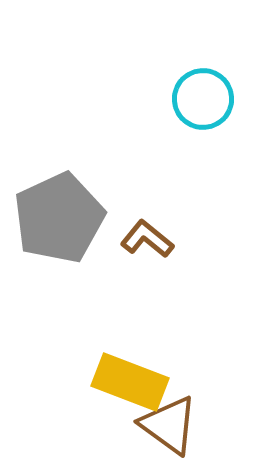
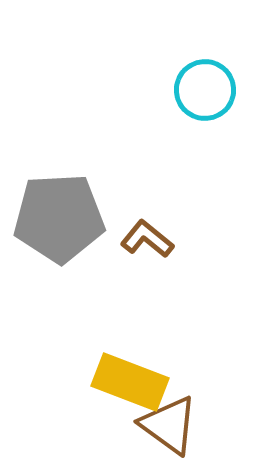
cyan circle: moved 2 px right, 9 px up
gray pentagon: rotated 22 degrees clockwise
